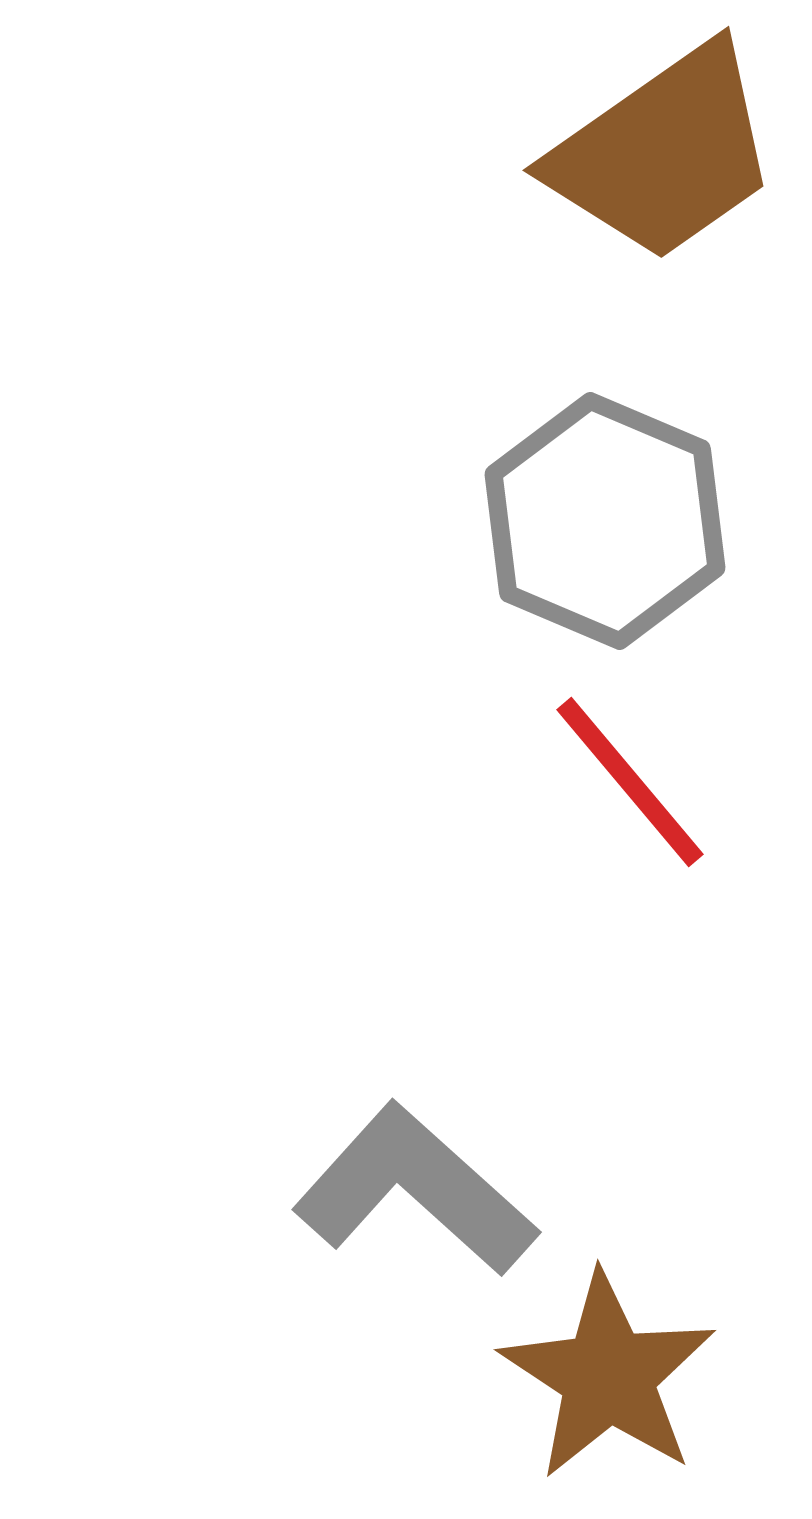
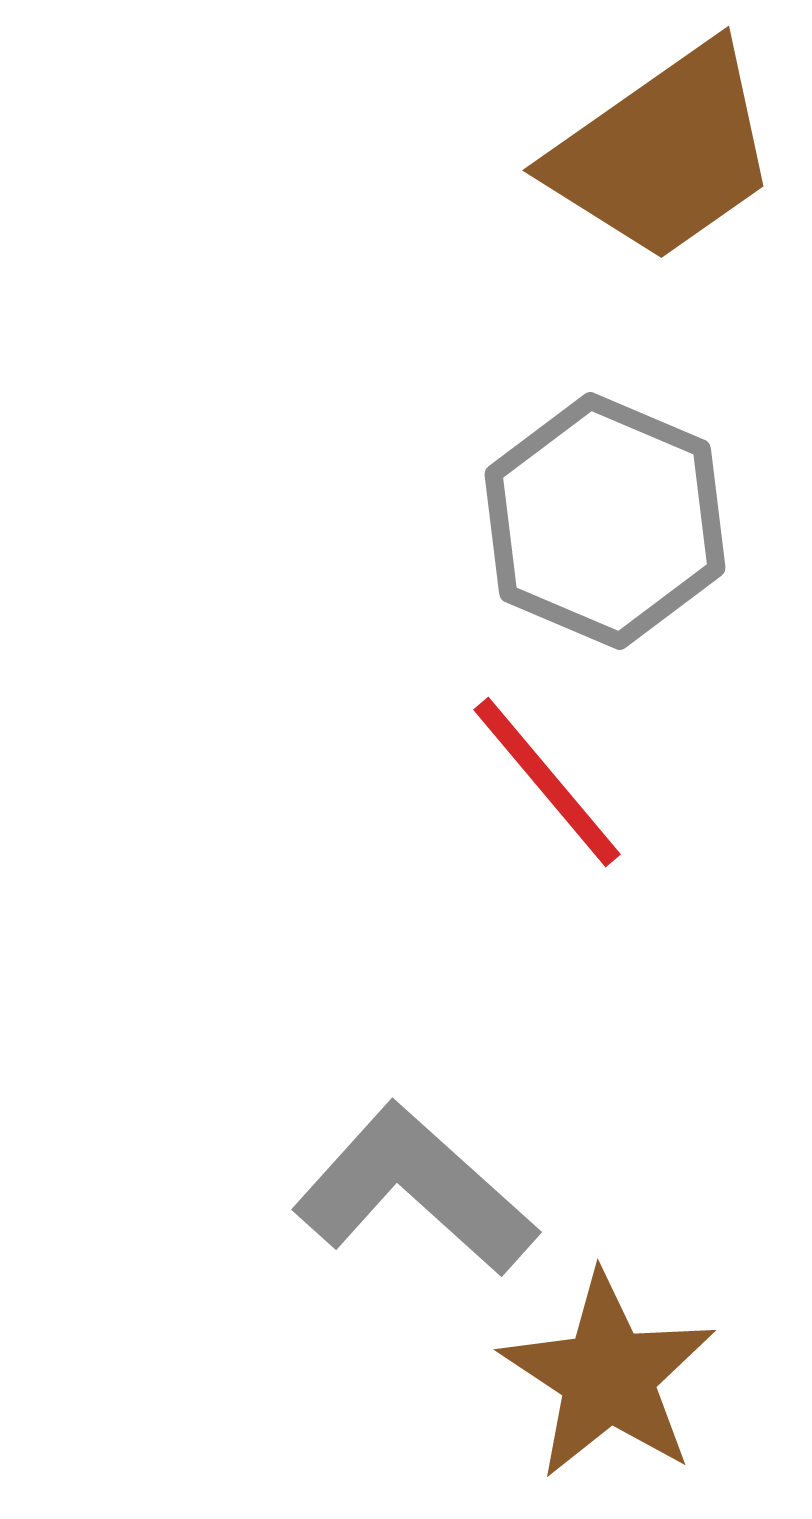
red line: moved 83 px left
